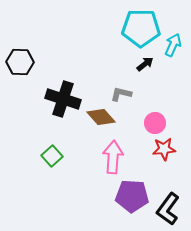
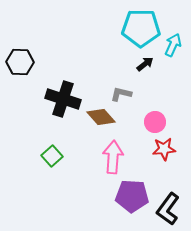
pink circle: moved 1 px up
